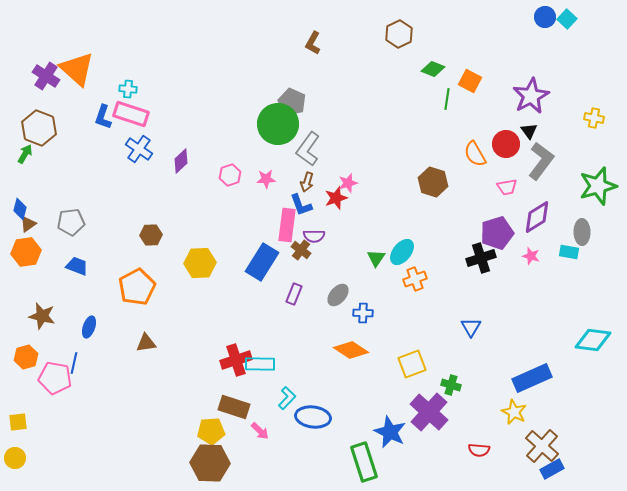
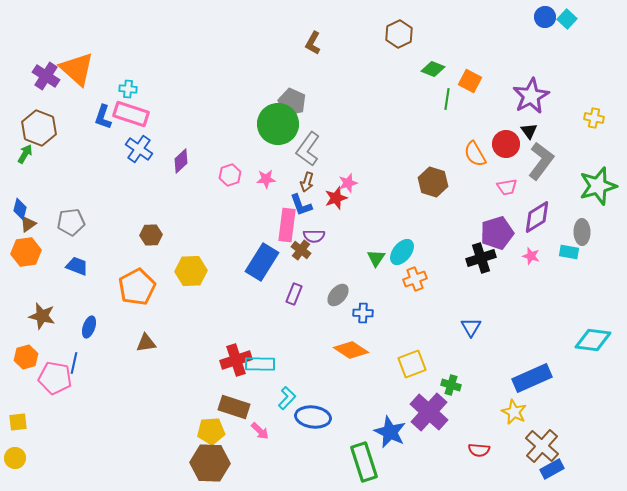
yellow hexagon at (200, 263): moved 9 px left, 8 px down
